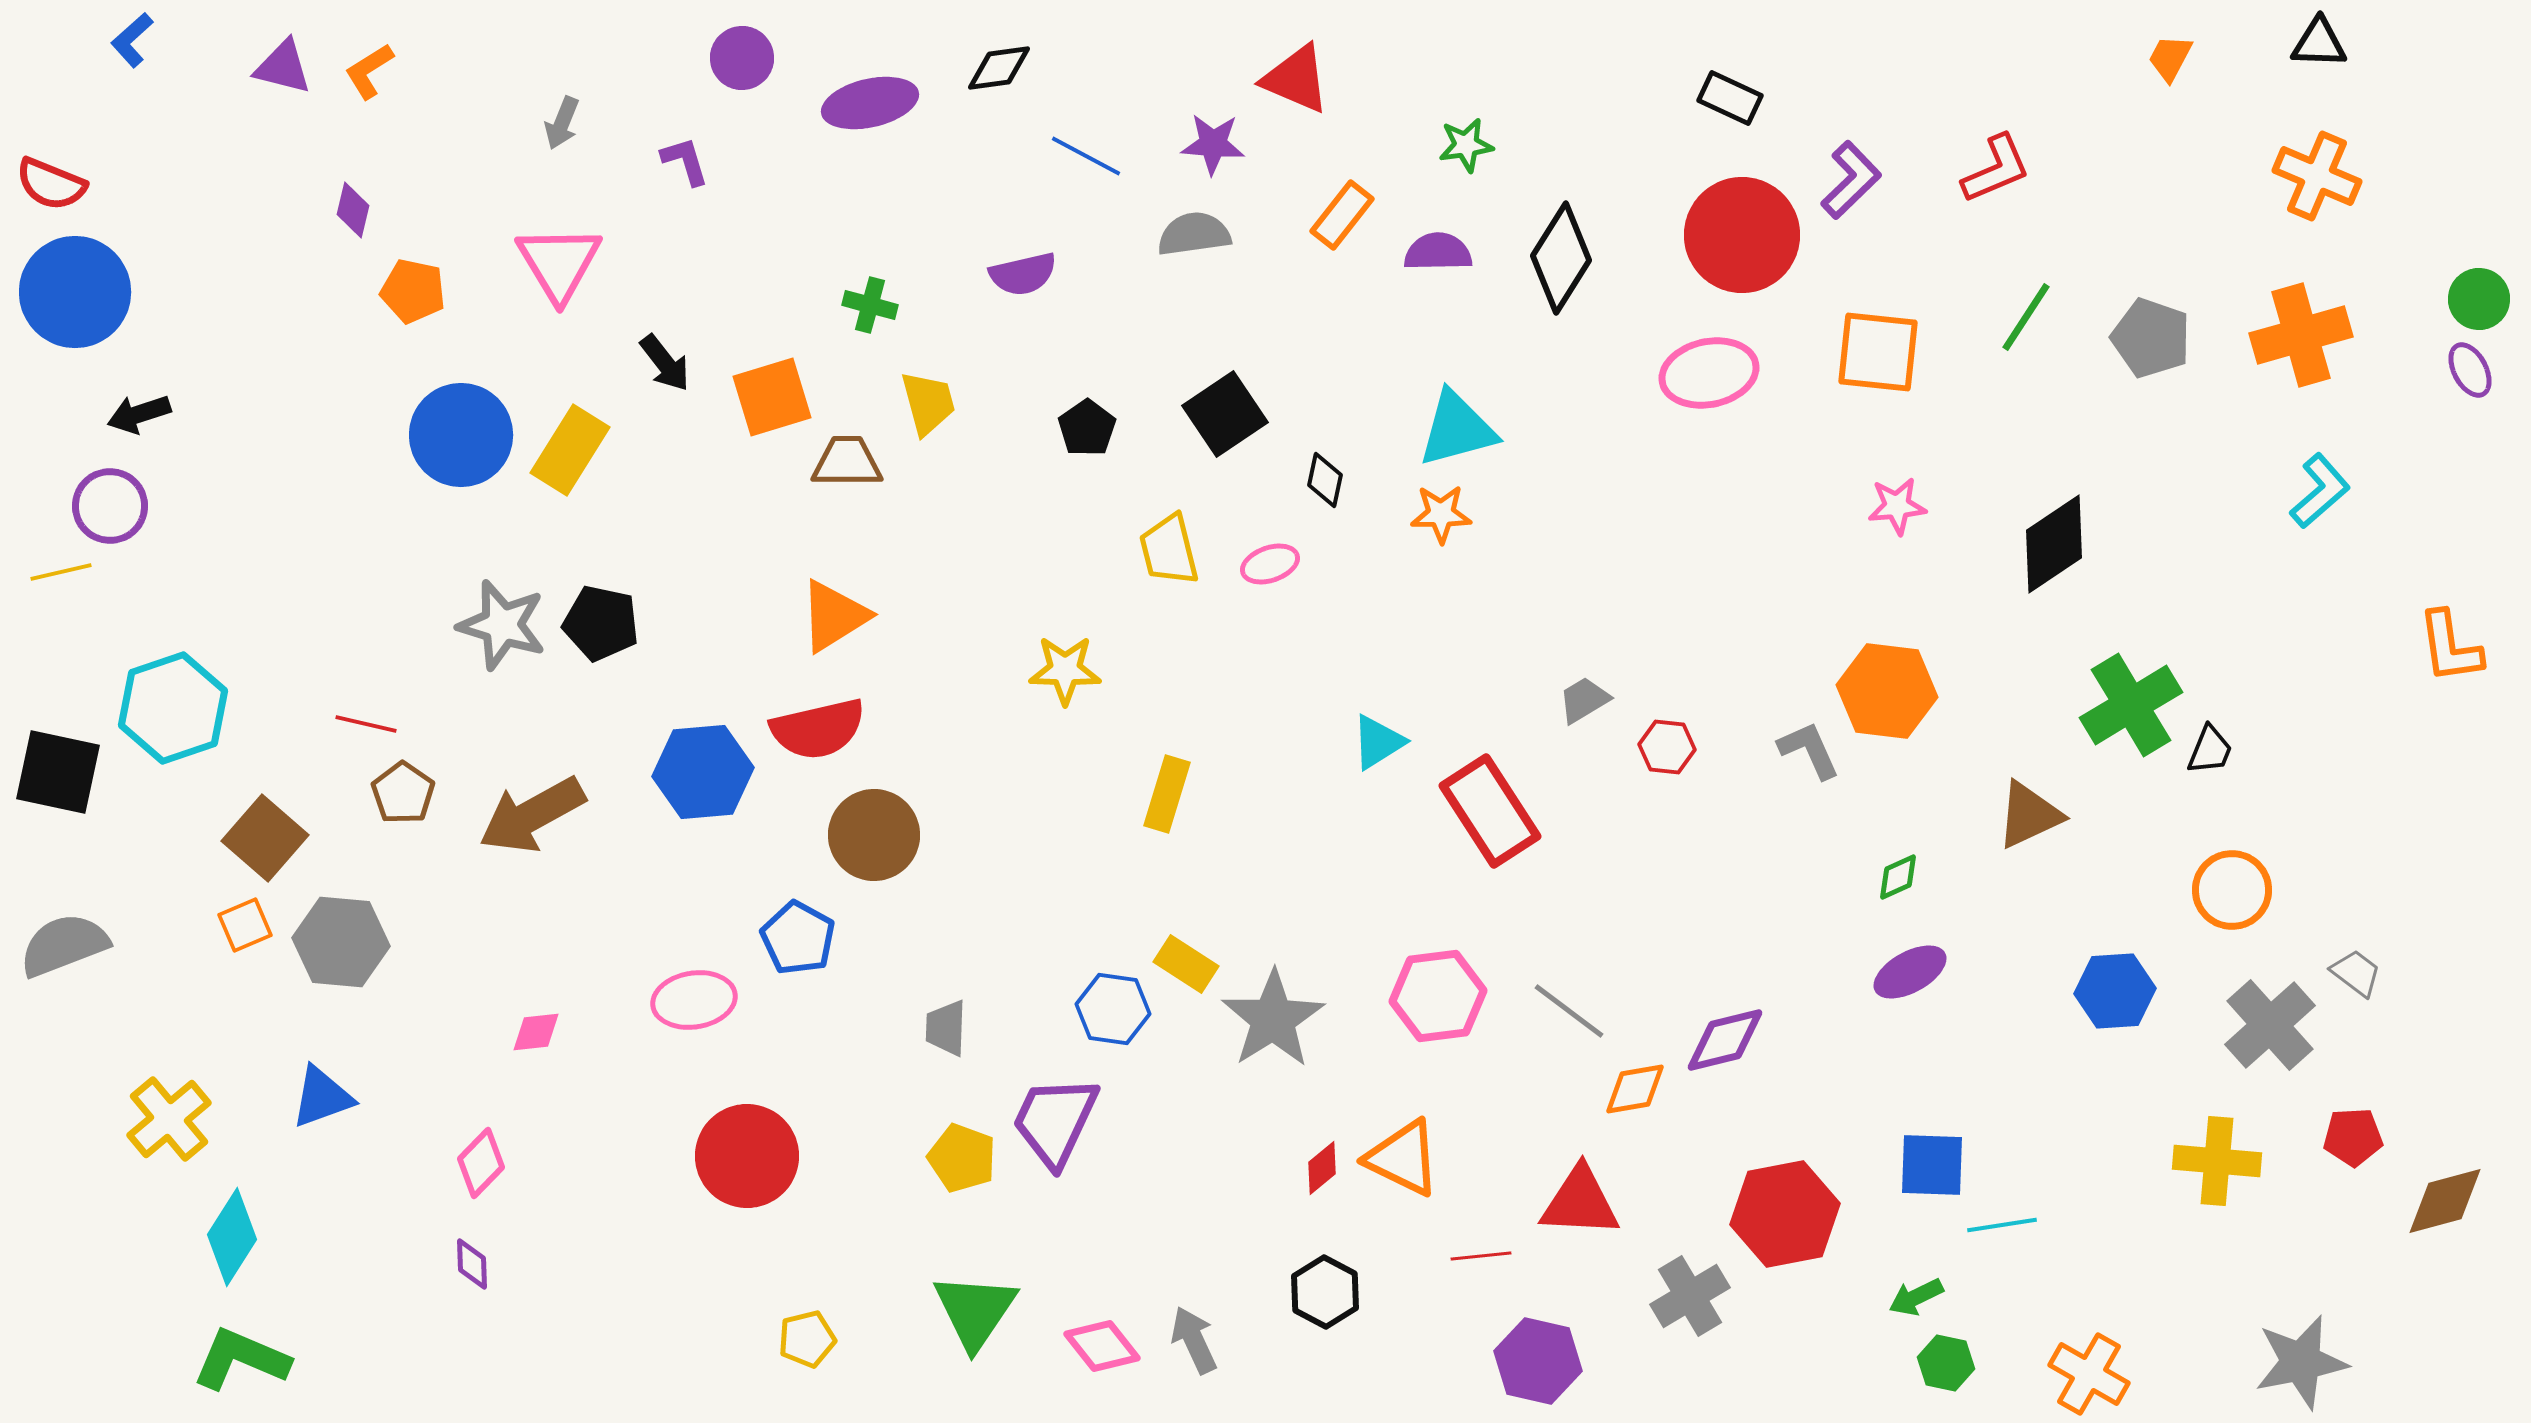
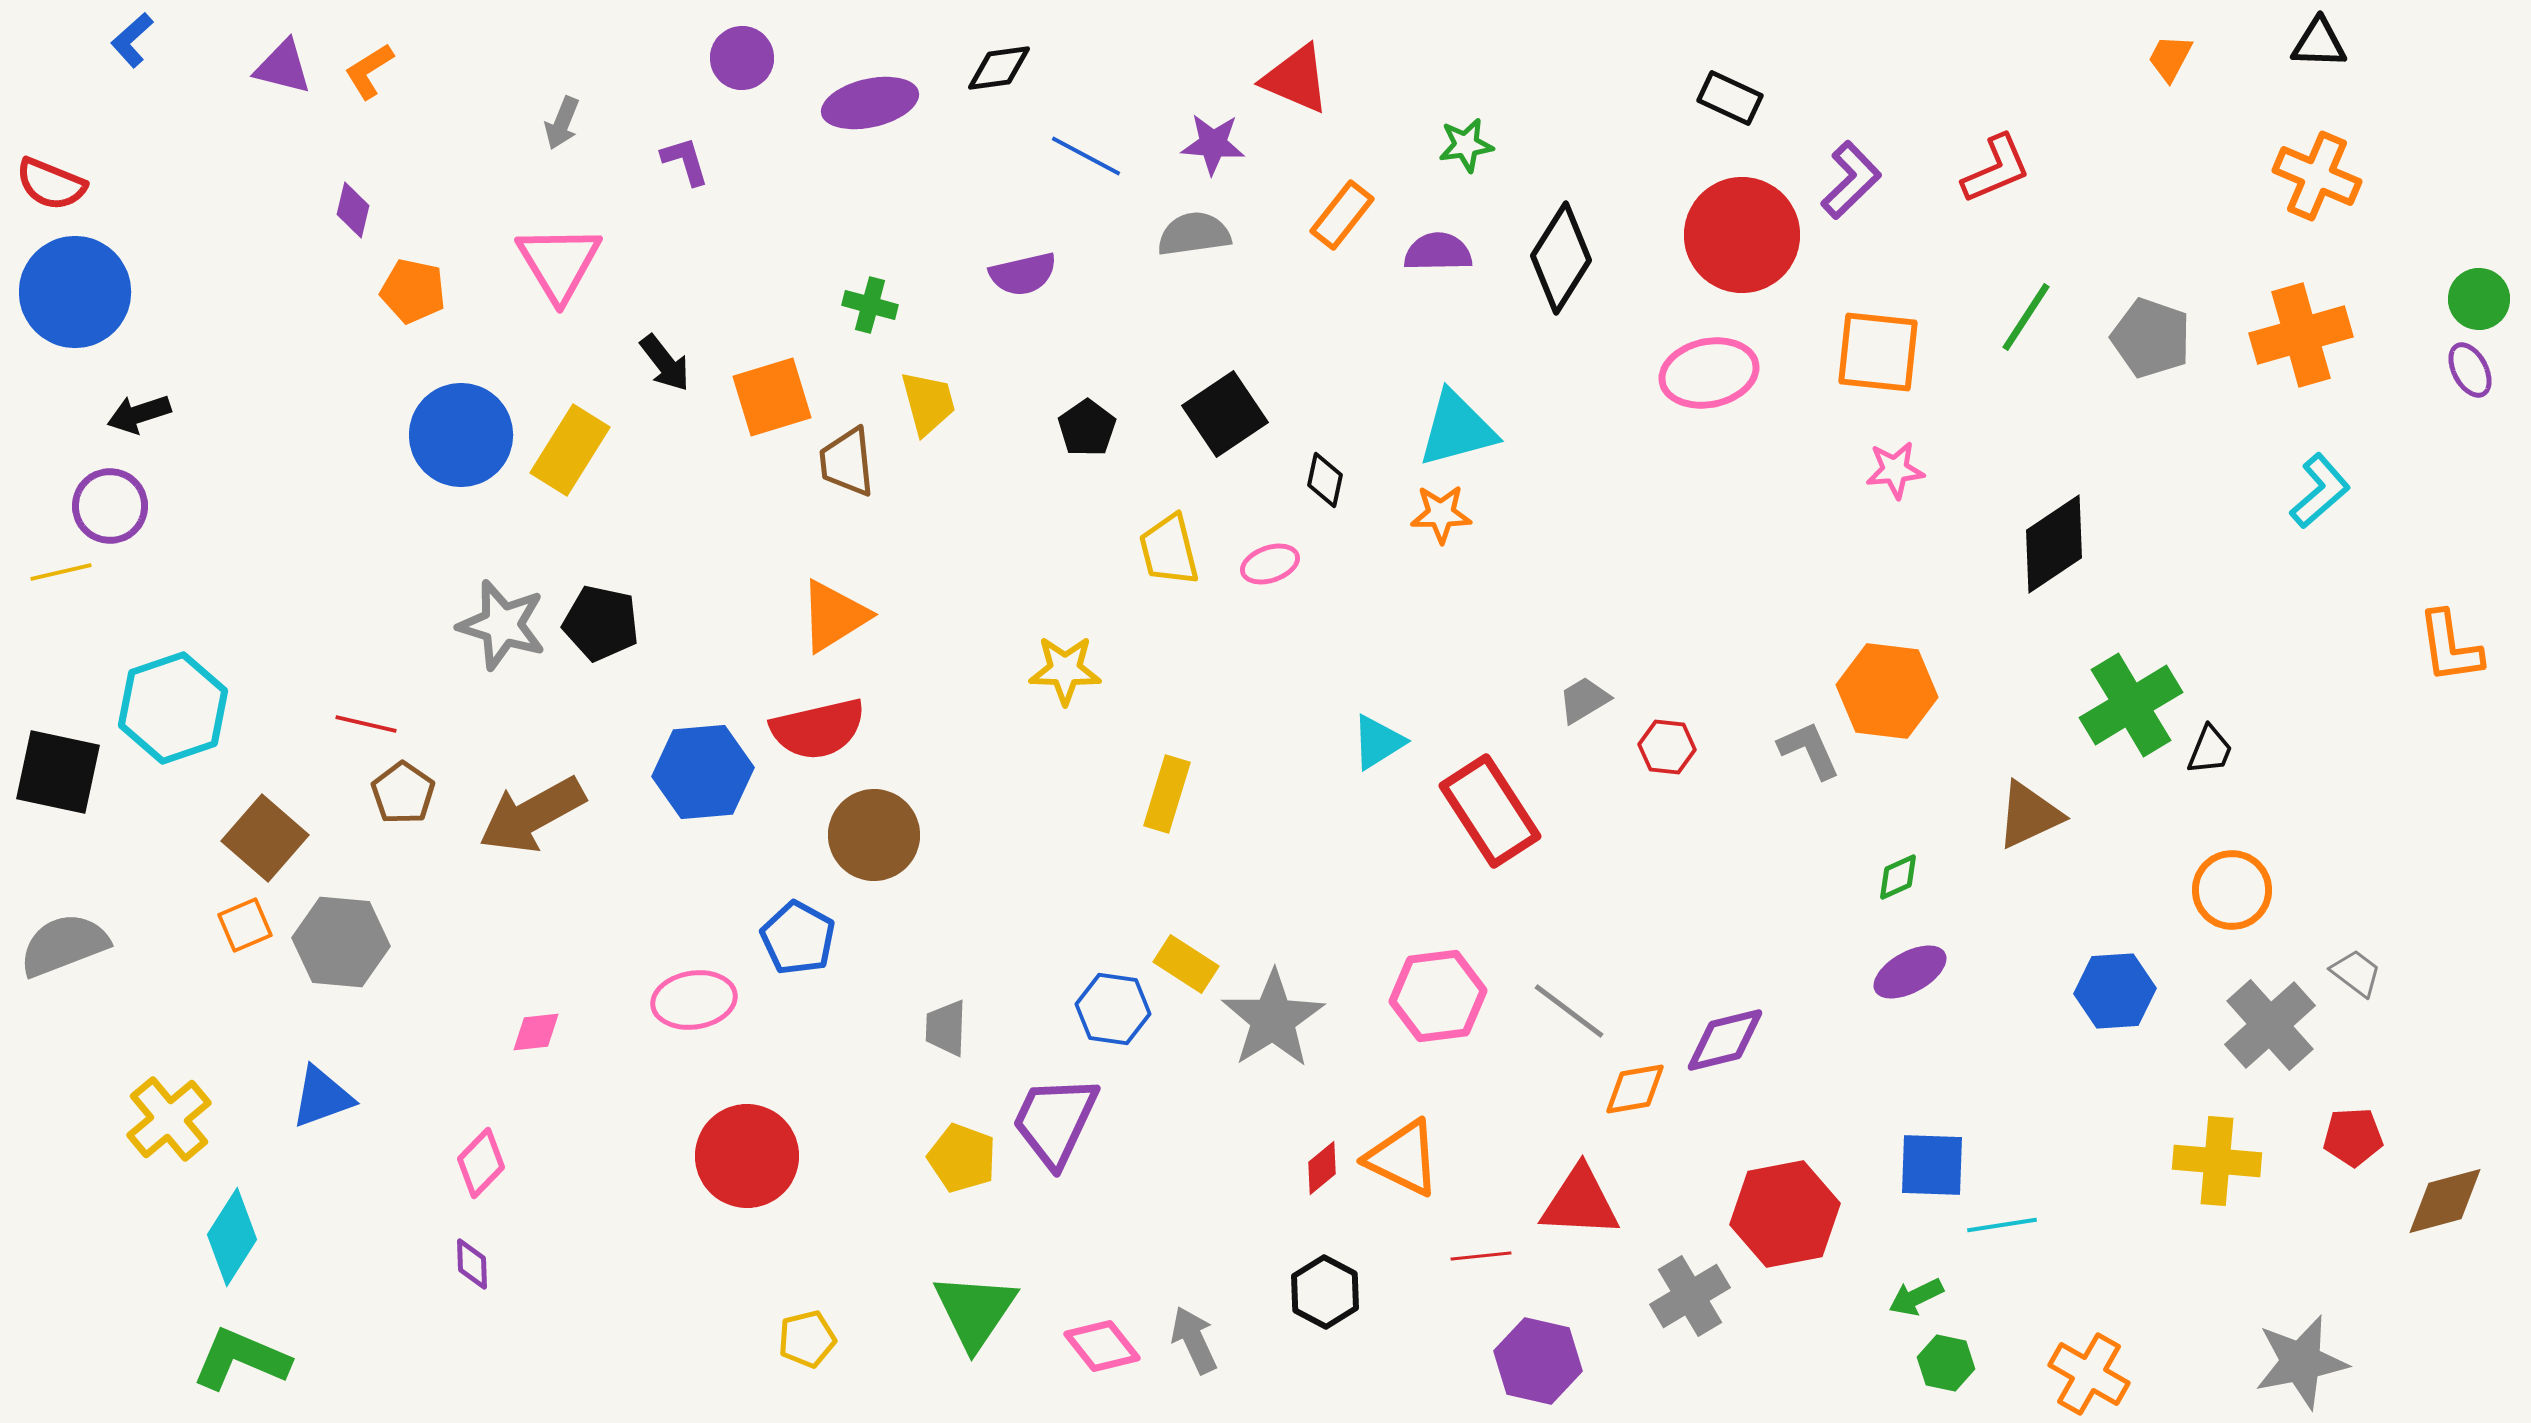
brown trapezoid at (847, 462): rotated 96 degrees counterclockwise
pink star at (1897, 506): moved 2 px left, 36 px up
